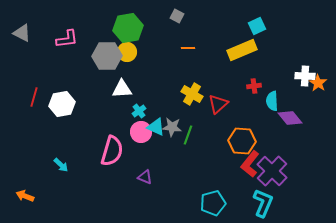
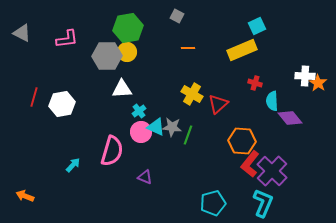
red cross: moved 1 px right, 3 px up; rotated 24 degrees clockwise
cyan arrow: moved 12 px right; rotated 91 degrees counterclockwise
